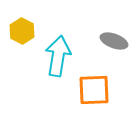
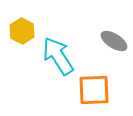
gray ellipse: rotated 12 degrees clockwise
cyan arrow: rotated 42 degrees counterclockwise
